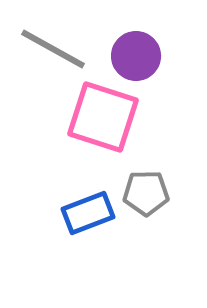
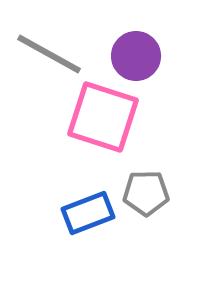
gray line: moved 4 px left, 5 px down
